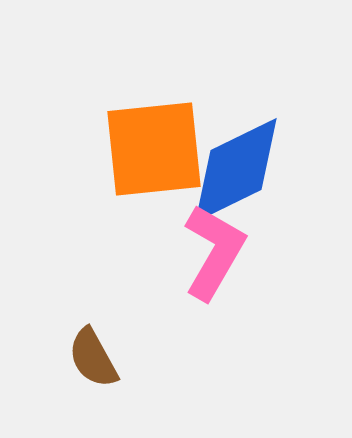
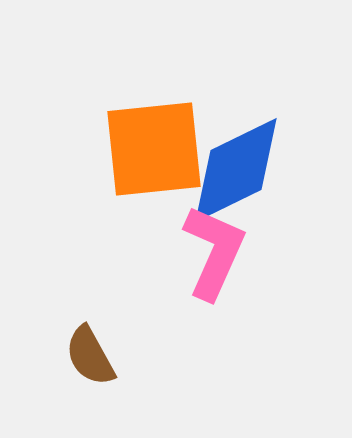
pink L-shape: rotated 6 degrees counterclockwise
brown semicircle: moved 3 px left, 2 px up
